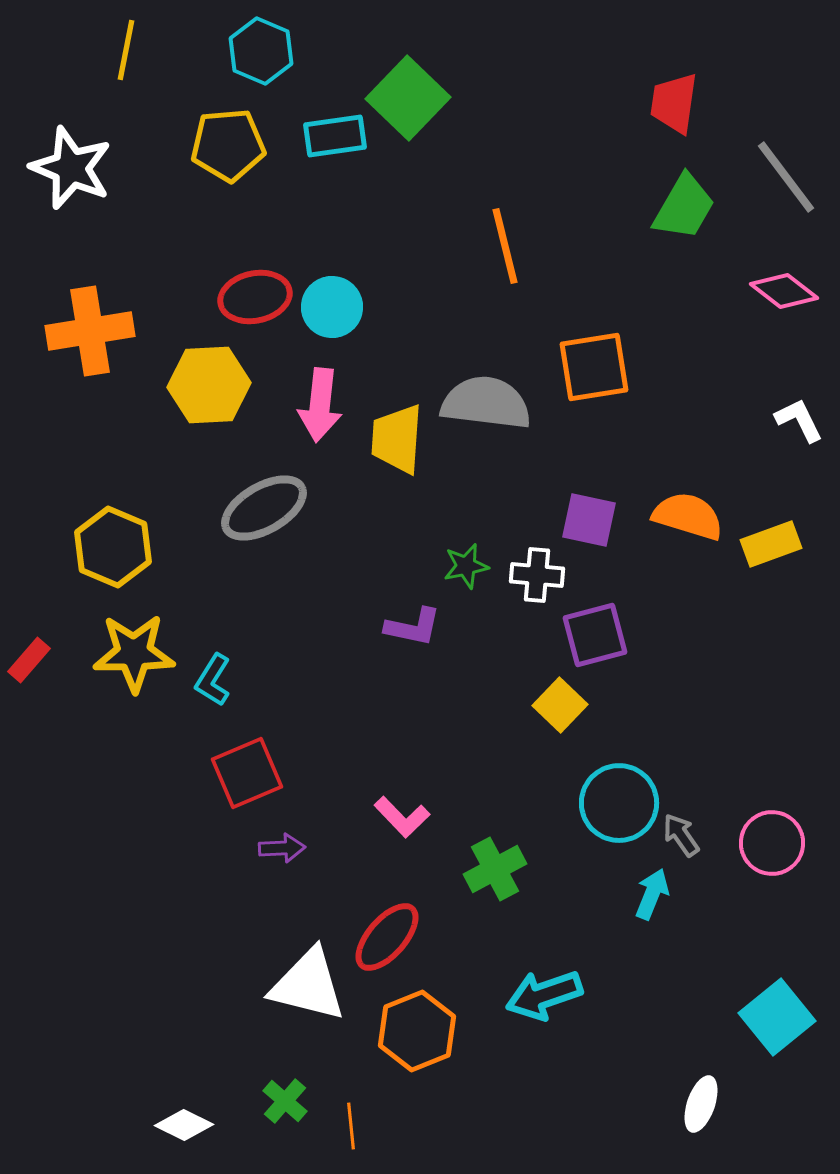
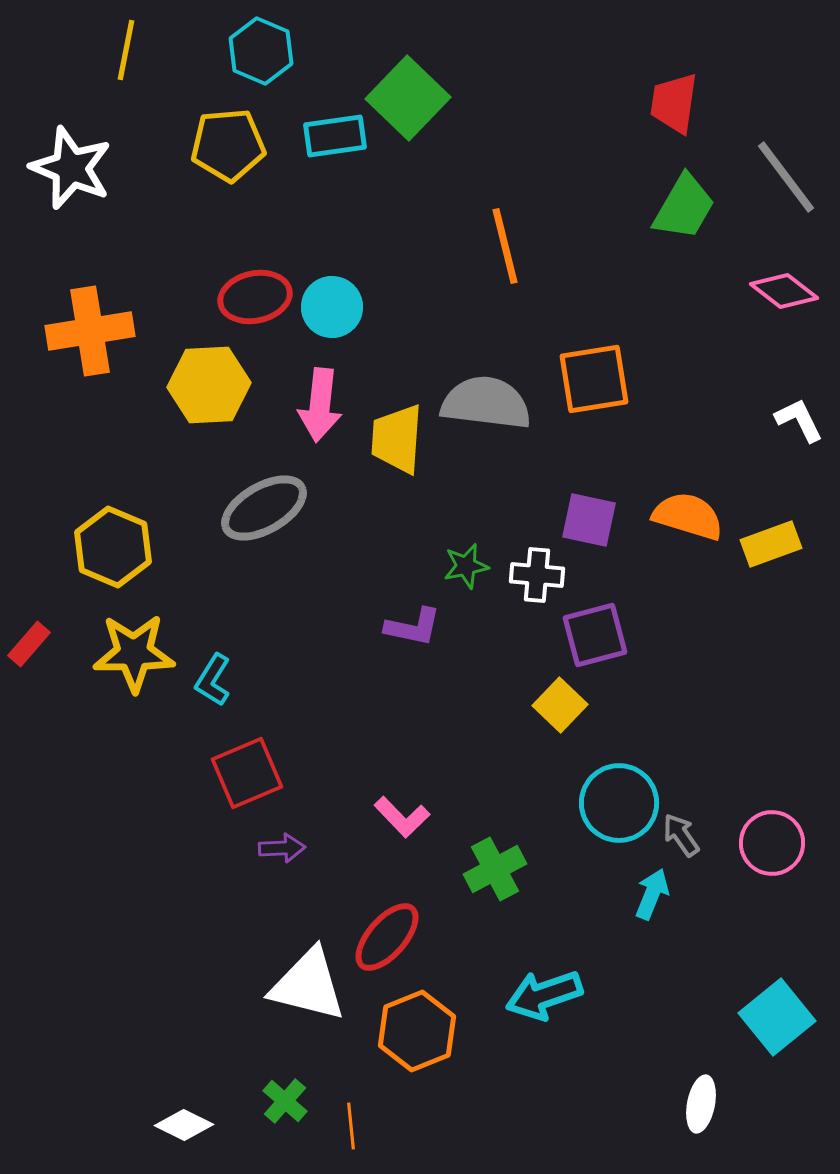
orange square at (594, 367): moved 12 px down
red rectangle at (29, 660): moved 16 px up
white ellipse at (701, 1104): rotated 8 degrees counterclockwise
